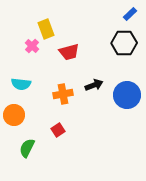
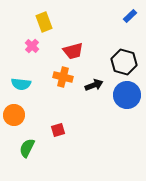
blue rectangle: moved 2 px down
yellow rectangle: moved 2 px left, 7 px up
black hexagon: moved 19 px down; rotated 15 degrees clockwise
red trapezoid: moved 4 px right, 1 px up
orange cross: moved 17 px up; rotated 24 degrees clockwise
red square: rotated 16 degrees clockwise
